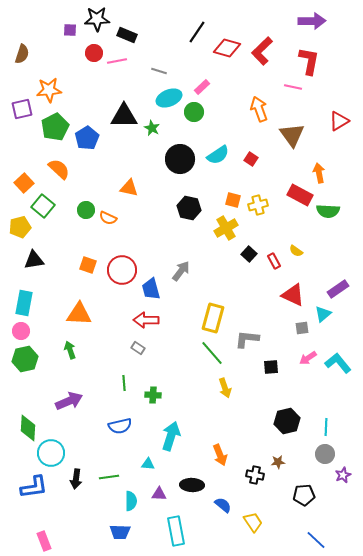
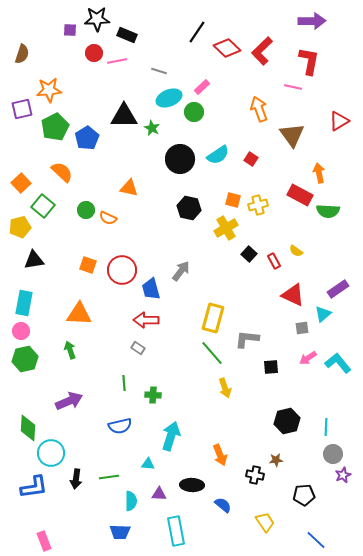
red diamond at (227, 48): rotated 28 degrees clockwise
orange semicircle at (59, 169): moved 3 px right, 3 px down
orange square at (24, 183): moved 3 px left
gray circle at (325, 454): moved 8 px right
brown star at (278, 462): moved 2 px left, 2 px up
yellow trapezoid at (253, 522): moved 12 px right
